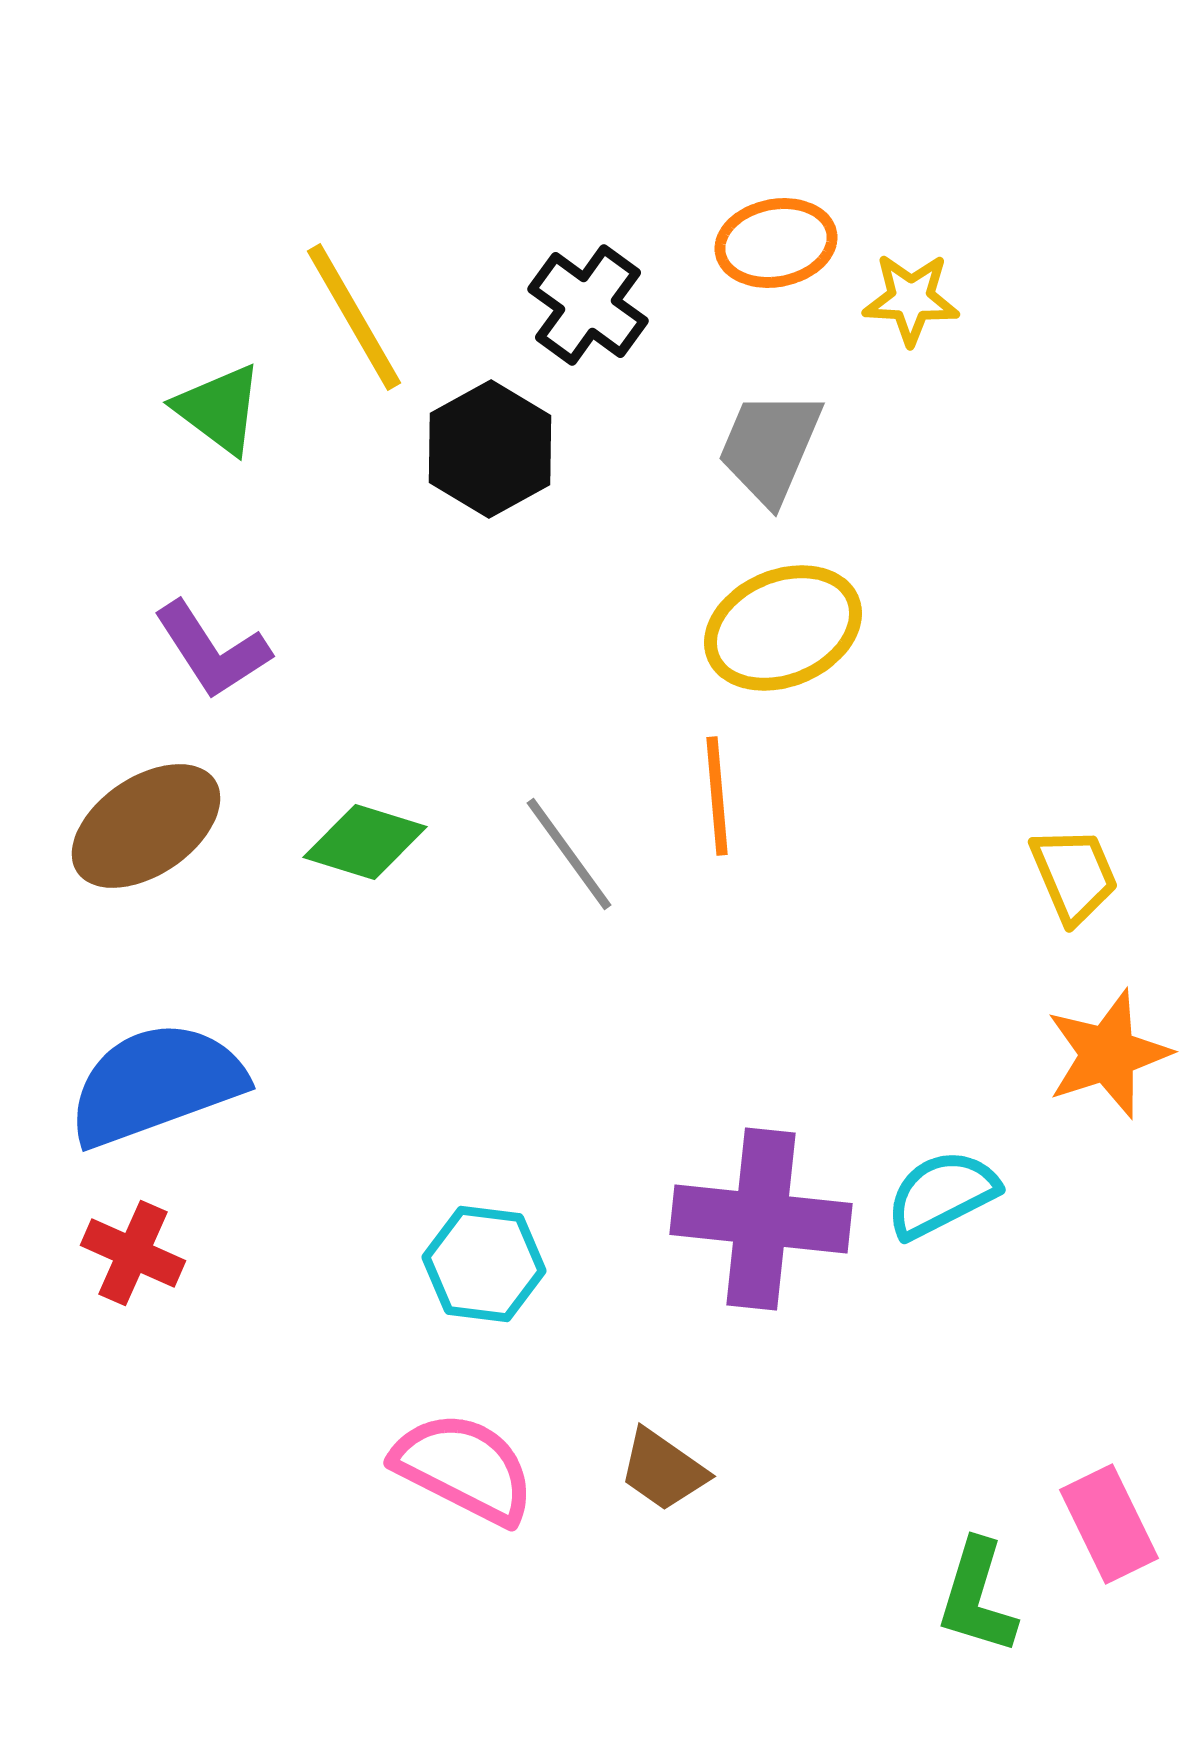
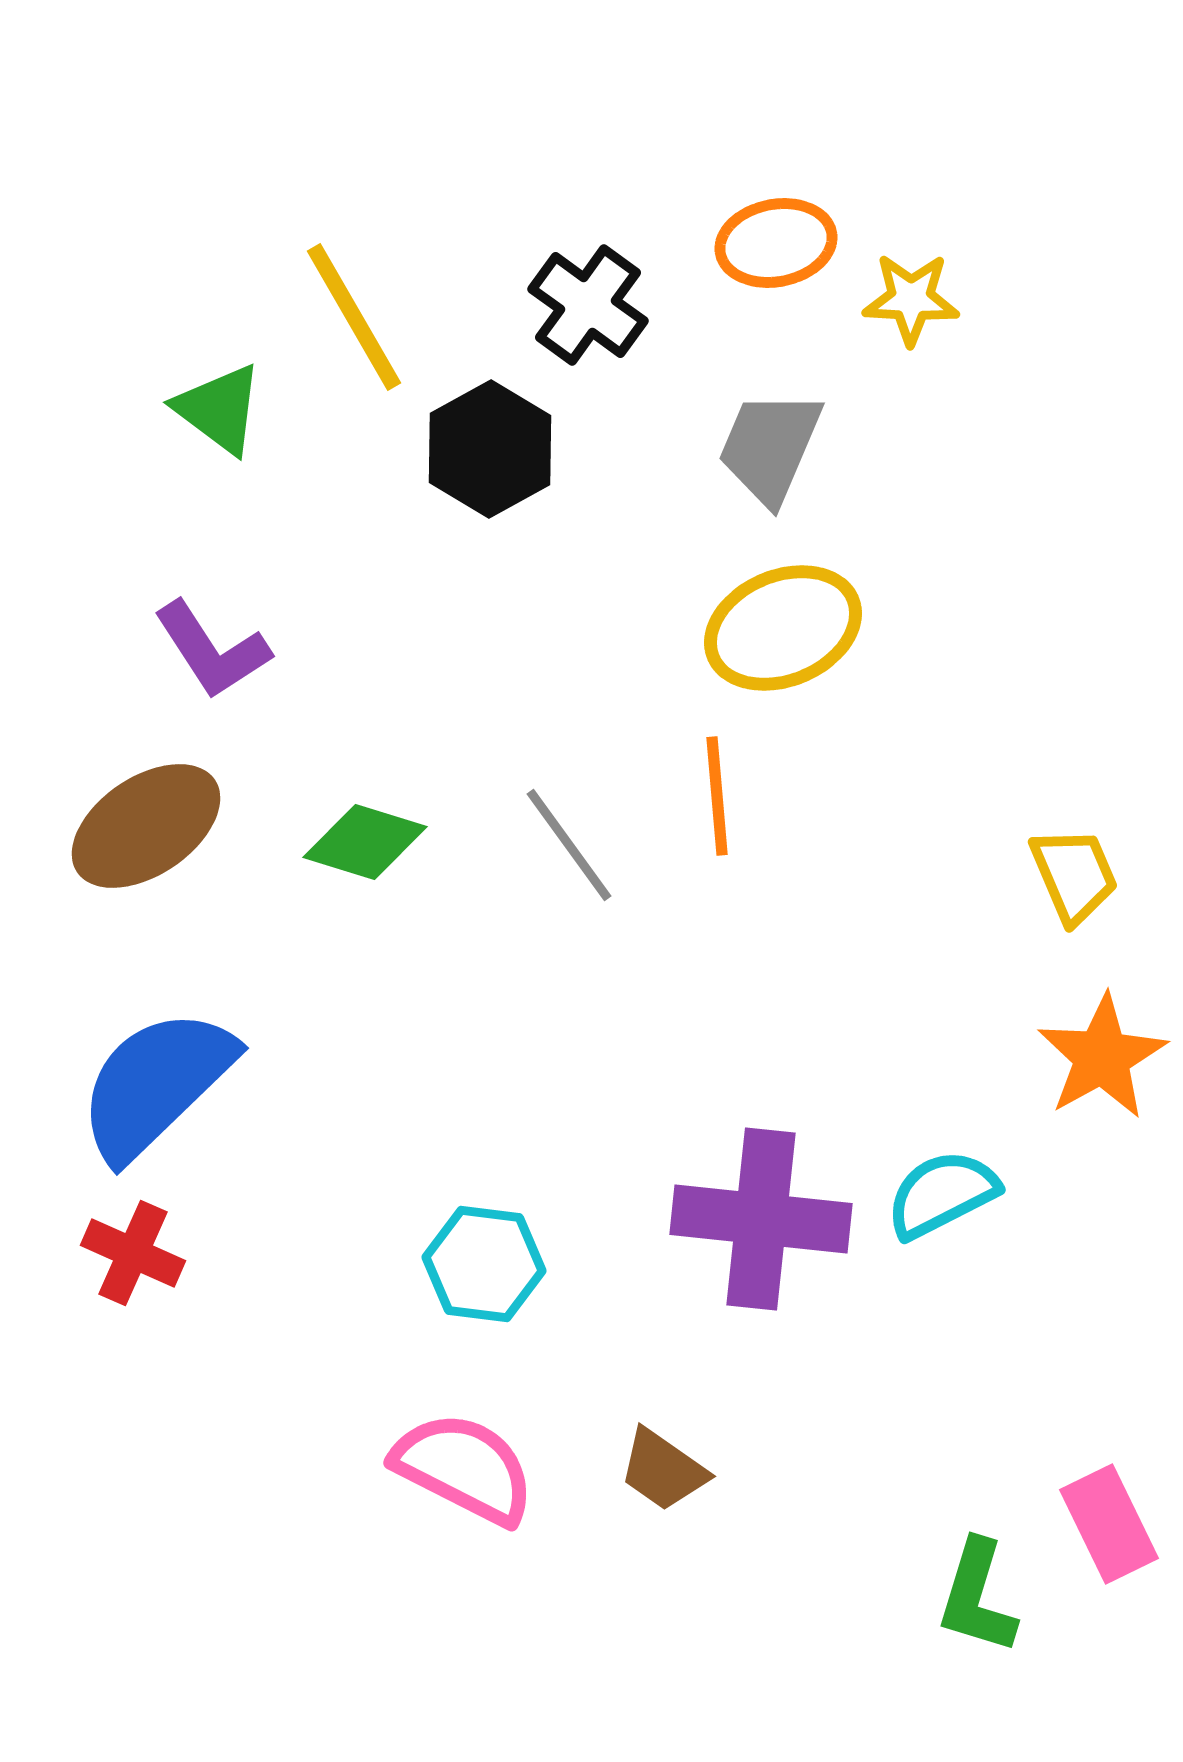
gray line: moved 9 px up
orange star: moved 6 px left, 3 px down; rotated 11 degrees counterclockwise
blue semicircle: rotated 24 degrees counterclockwise
